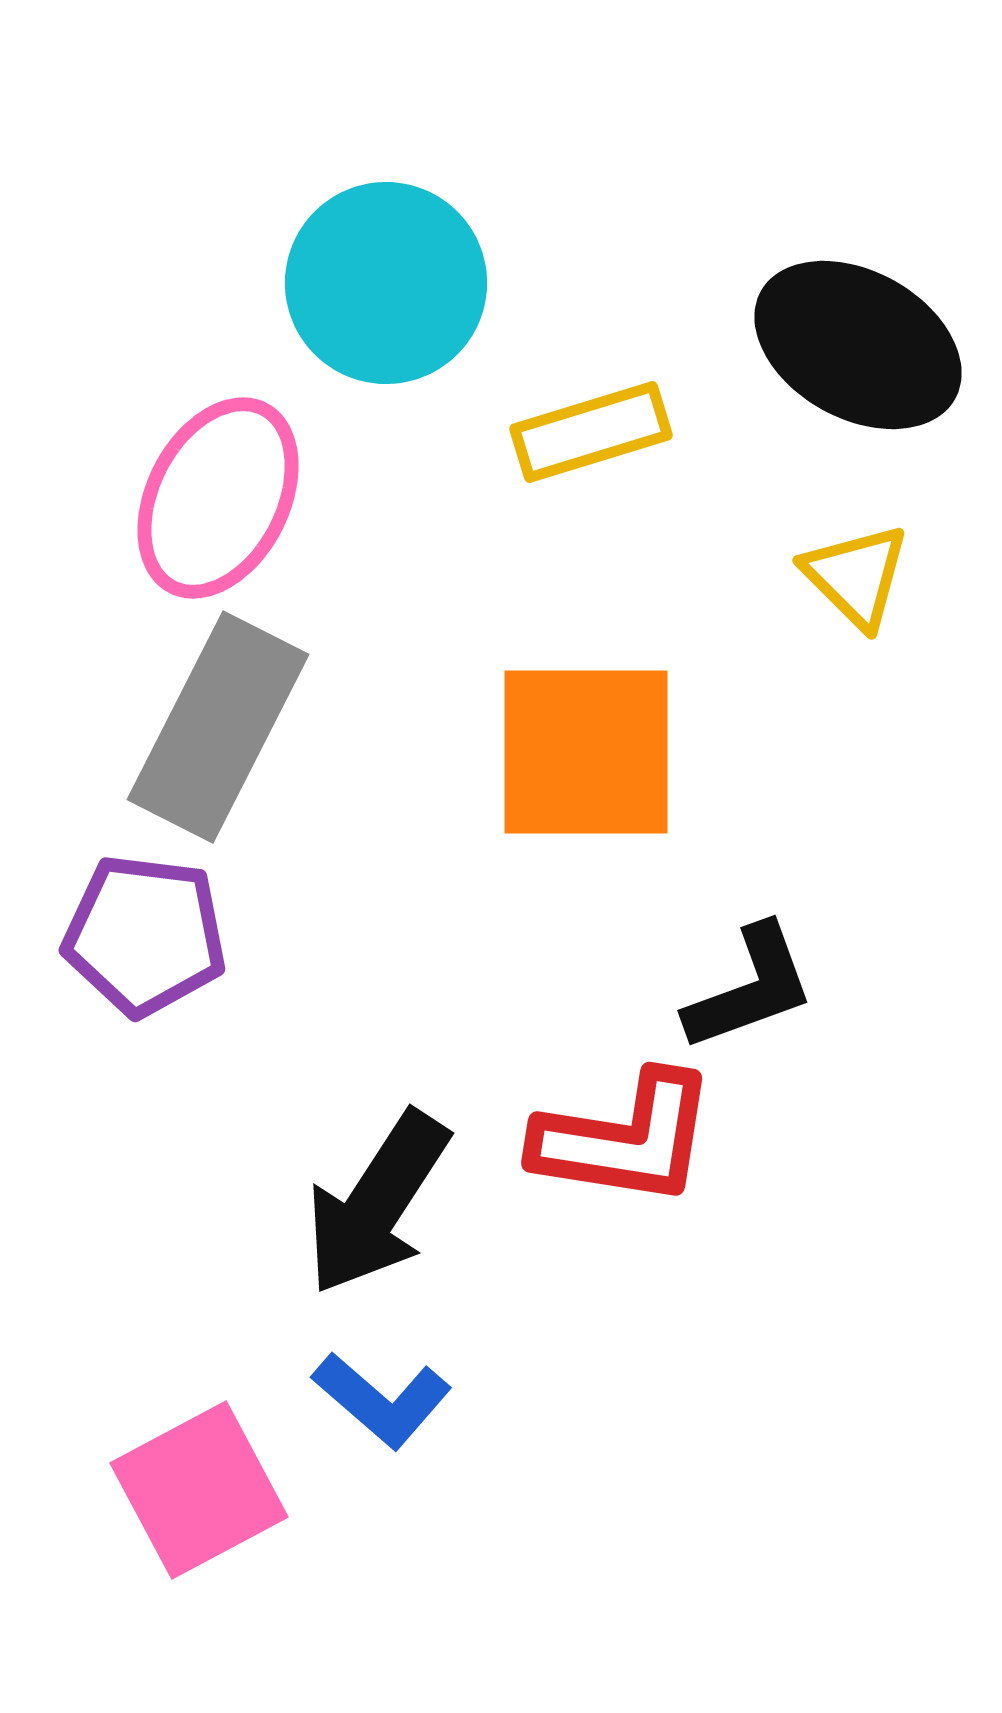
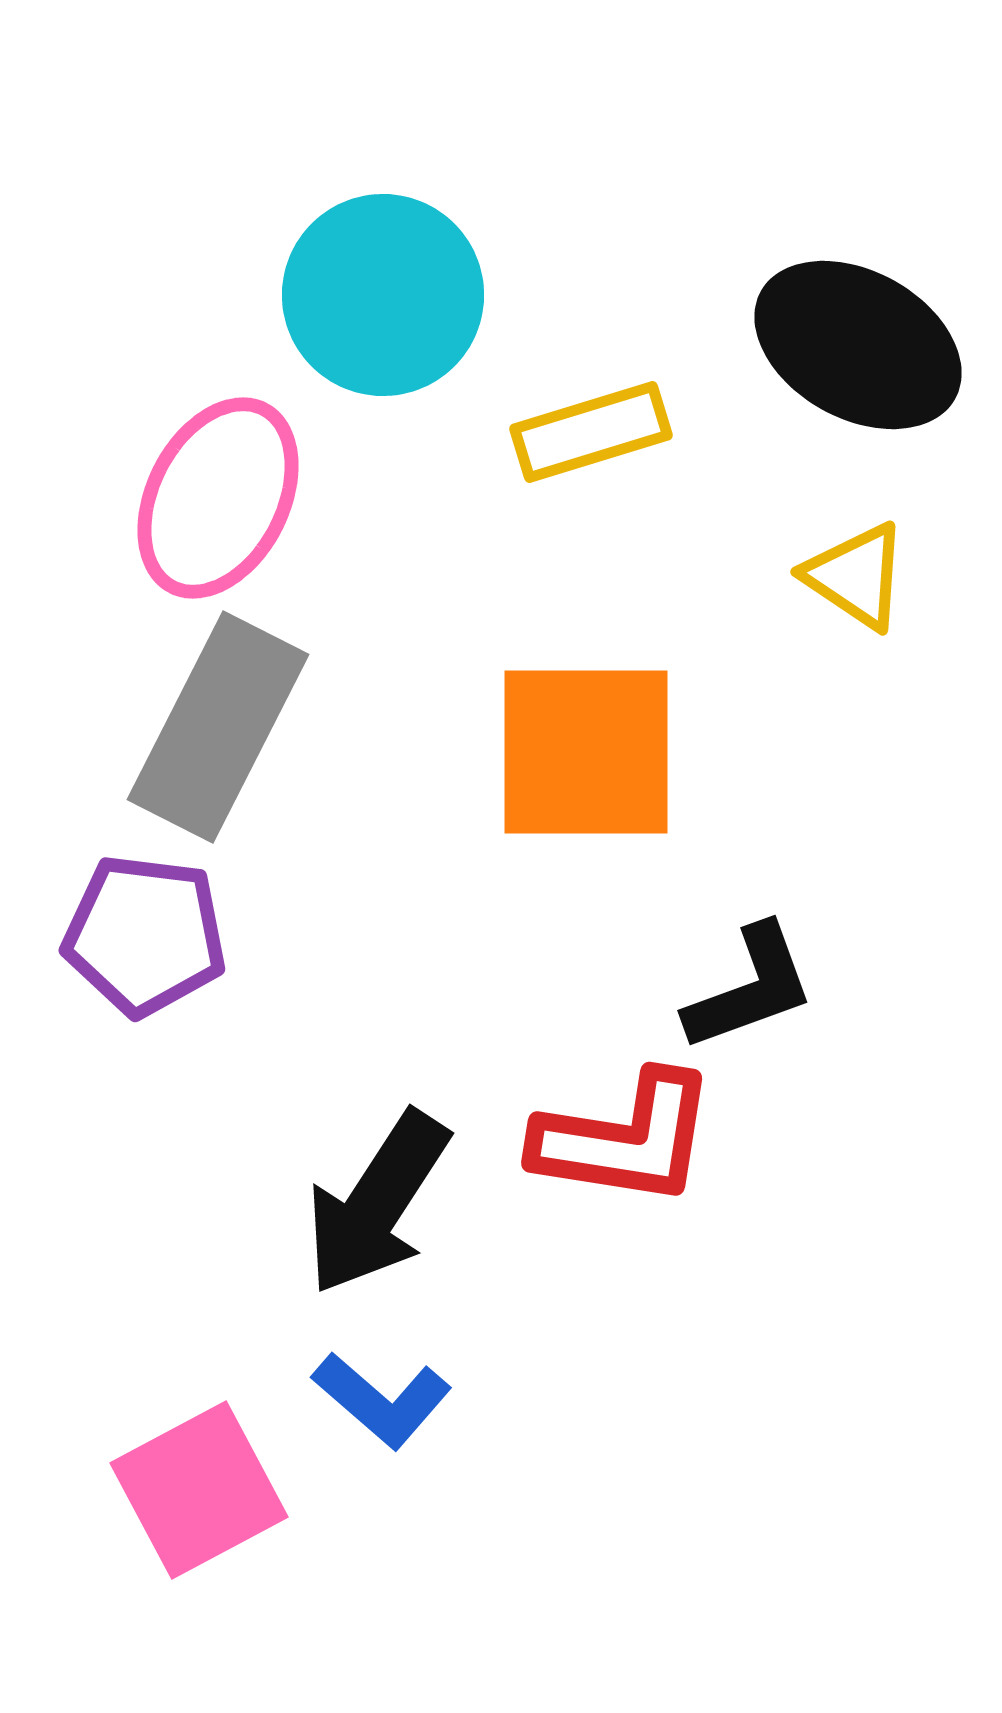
cyan circle: moved 3 px left, 12 px down
yellow triangle: rotated 11 degrees counterclockwise
